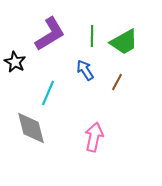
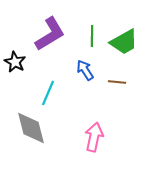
brown line: rotated 66 degrees clockwise
